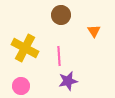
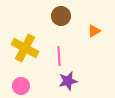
brown circle: moved 1 px down
orange triangle: rotated 32 degrees clockwise
